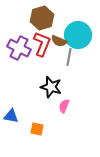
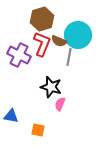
brown hexagon: moved 1 px down
purple cross: moved 7 px down
pink semicircle: moved 4 px left, 2 px up
orange square: moved 1 px right, 1 px down
